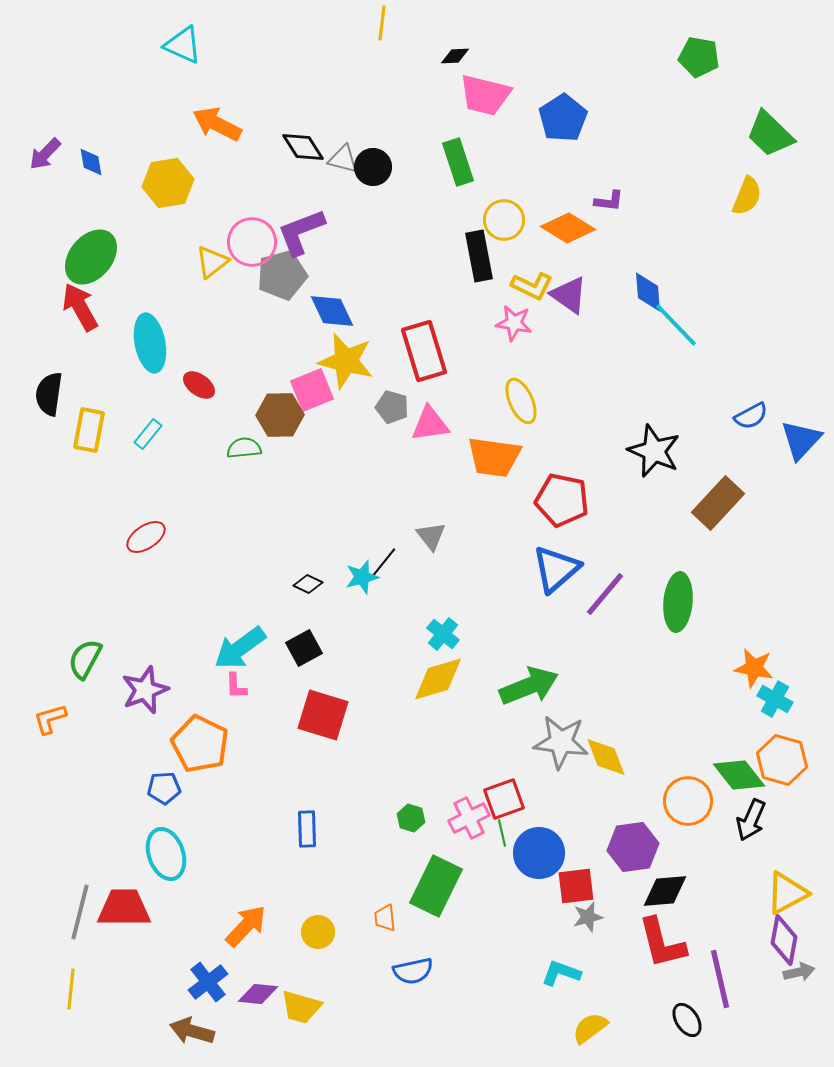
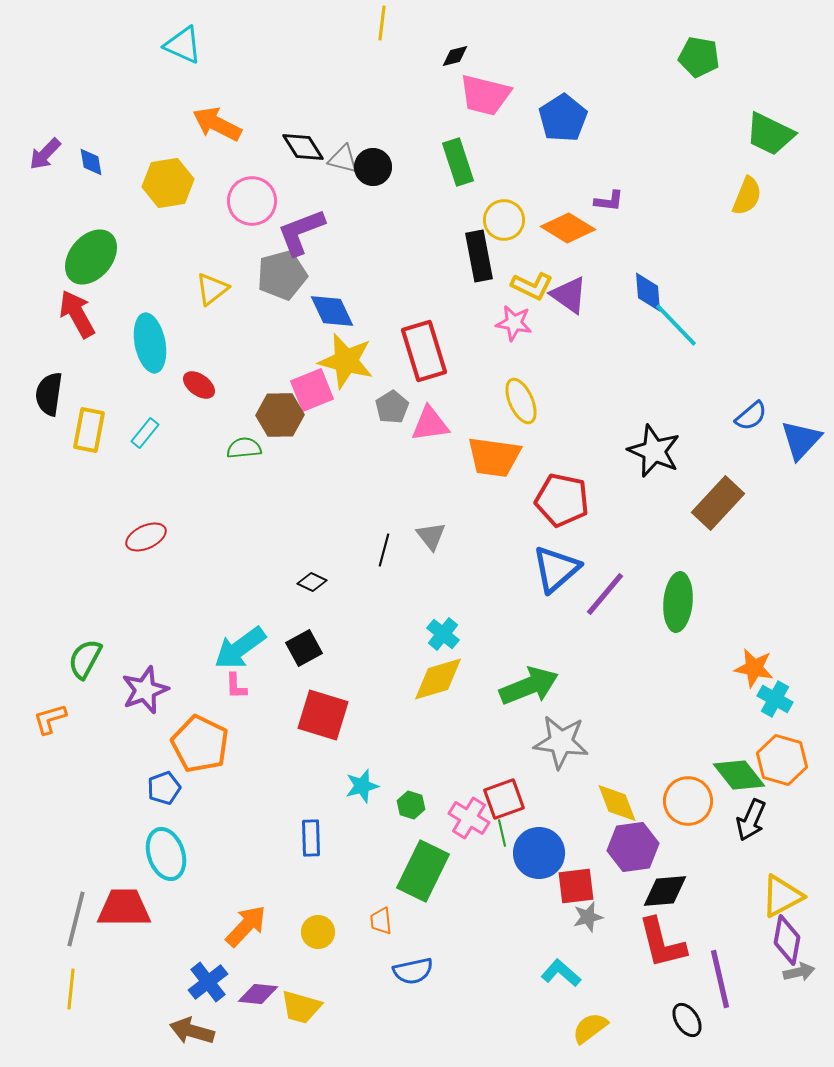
black diamond at (455, 56): rotated 12 degrees counterclockwise
green trapezoid at (770, 134): rotated 18 degrees counterclockwise
pink circle at (252, 242): moved 41 px up
yellow triangle at (212, 262): moved 27 px down
red arrow at (80, 307): moved 3 px left, 7 px down
gray pentagon at (392, 407): rotated 24 degrees clockwise
blue semicircle at (751, 416): rotated 12 degrees counterclockwise
cyan rectangle at (148, 434): moved 3 px left, 1 px up
red ellipse at (146, 537): rotated 9 degrees clockwise
black line at (384, 562): moved 12 px up; rotated 24 degrees counterclockwise
cyan star at (362, 577): moved 209 px down
black diamond at (308, 584): moved 4 px right, 2 px up
yellow diamond at (606, 757): moved 11 px right, 46 px down
blue pentagon at (164, 788): rotated 16 degrees counterclockwise
green hexagon at (411, 818): moved 13 px up
pink cross at (469, 818): rotated 33 degrees counterclockwise
blue rectangle at (307, 829): moved 4 px right, 9 px down
green rectangle at (436, 886): moved 13 px left, 15 px up
yellow triangle at (787, 893): moved 5 px left, 3 px down
gray line at (80, 912): moved 4 px left, 7 px down
orange trapezoid at (385, 918): moved 4 px left, 3 px down
purple diamond at (784, 940): moved 3 px right
cyan L-shape at (561, 973): rotated 21 degrees clockwise
